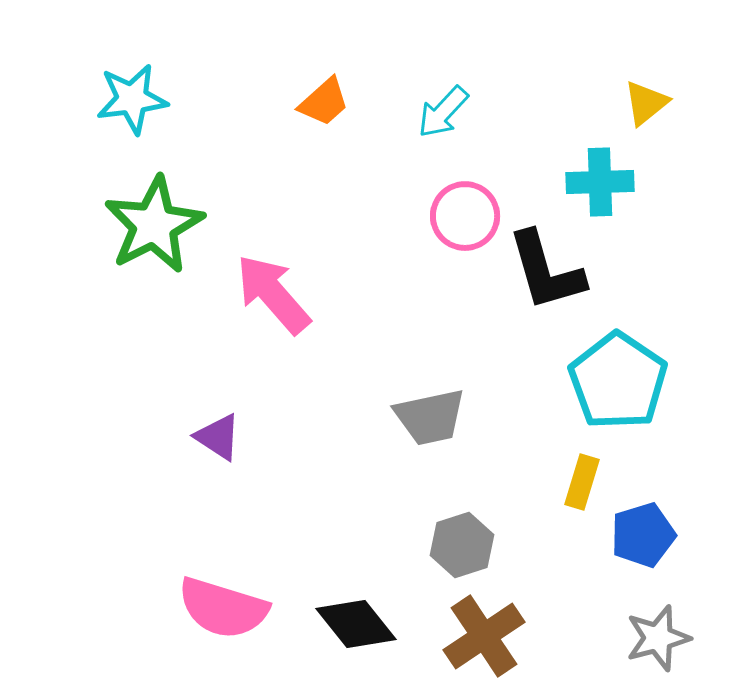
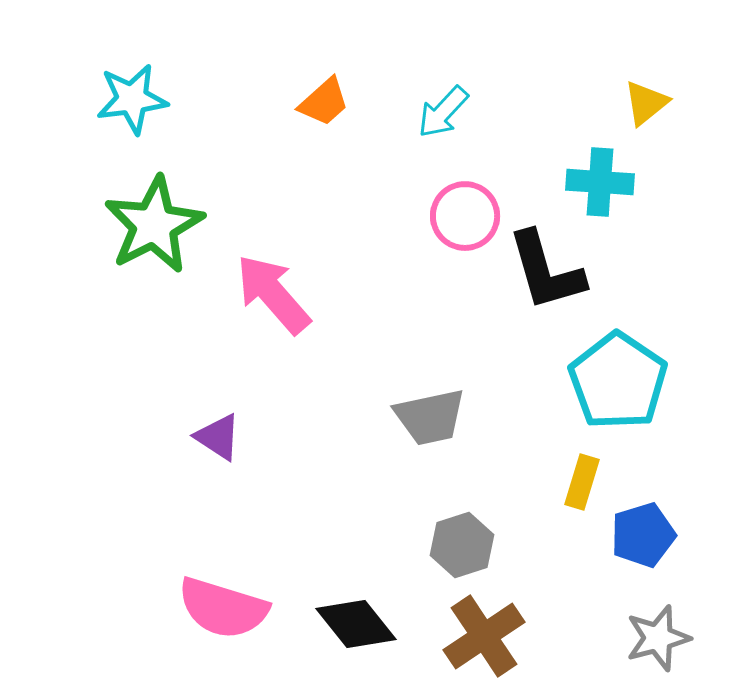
cyan cross: rotated 6 degrees clockwise
